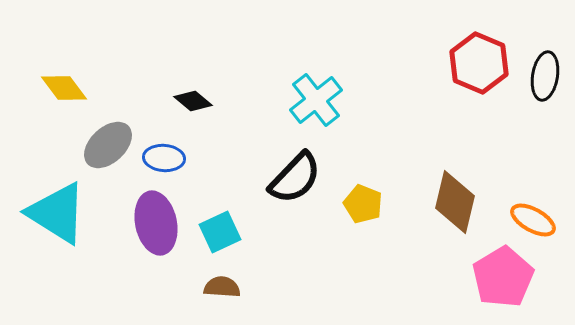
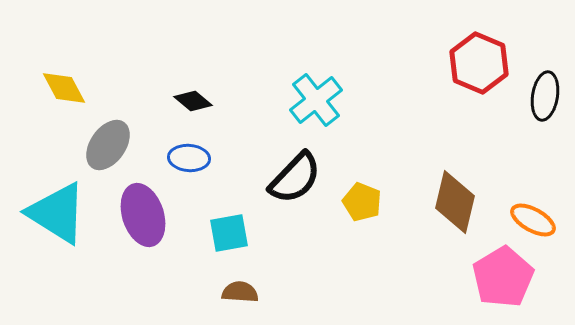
black ellipse: moved 20 px down
yellow diamond: rotated 9 degrees clockwise
gray ellipse: rotated 12 degrees counterclockwise
blue ellipse: moved 25 px right
yellow pentagon: moved 1 px left, 2 px up
purple ellipse: moved 13 px left, 8 px up; rotated 6 degrees counterclockwise
cyan square: moved 9 px right, 1 px down; rotated 15 degrees clockwise
brown semicircle: moved 18 px right, 5 px down
